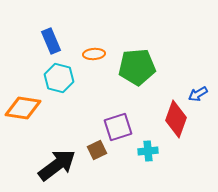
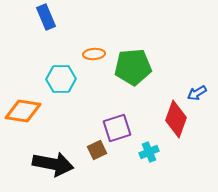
blue rectangle: moved 5 px left, 24 px up
green pentagon: moved 4 px left
cyan hexagon: moved 2 px right, 1 px down; rotated 16 degrees counterclockwise
blue arrow: moved 1 px left, 1 px up
orange diamond: moved 3 px down
purple square: moved 1 px left, 1 px down
cyan cross: moved 1 px right, 1 px down; rotated 18 degrees counterclockwise
black arrow: moved 4 px left, 1 px up; rotated 48 degrees clockwise
